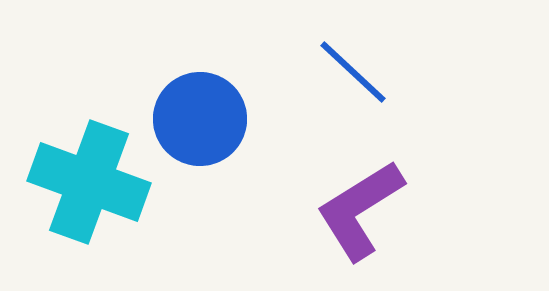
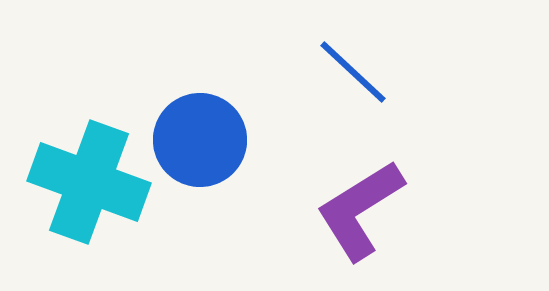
blue circle: moved 21 px down
